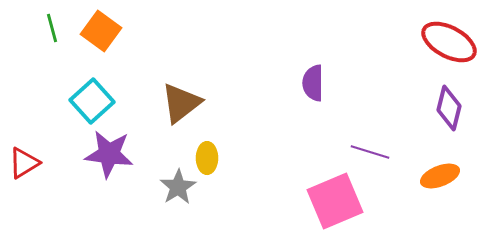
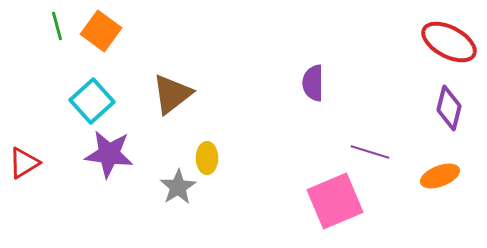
green line: moved 5 px right, 2 px up
brown triangle: moved 9 px left, 9 px up
